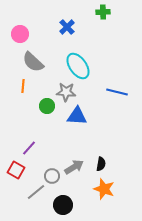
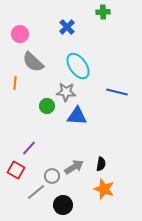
orange line: moved 8 px left, 3 px up
